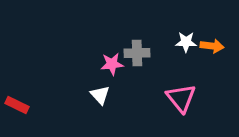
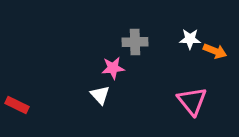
white star: moved 4 px right, 3 px up
orange arrow: moved 3 px right, 5 px down; rotated 15 degrees clockwise
gray cross: moved 2 px left, 11 px up
pink star: moved 1 px right, 4 px down
pink triangle: moved 11 px right, 3 px down
